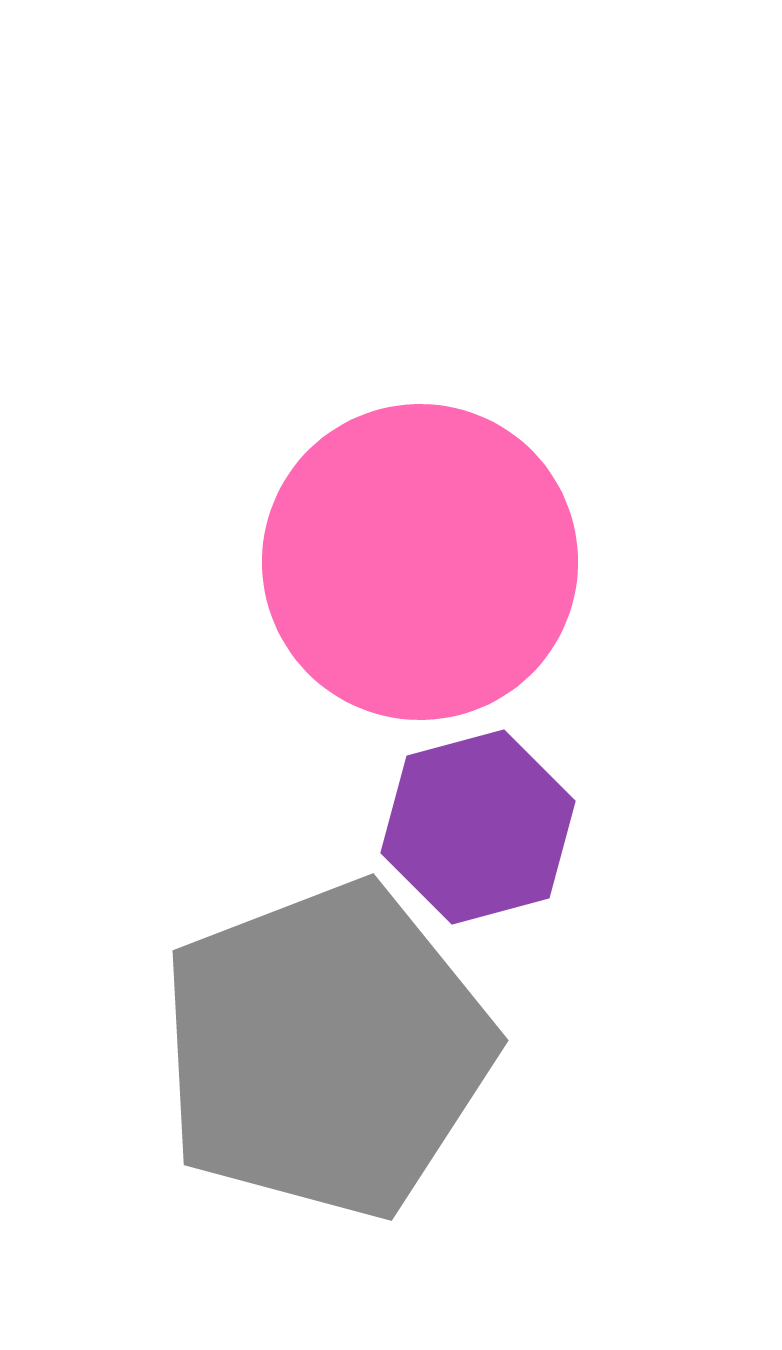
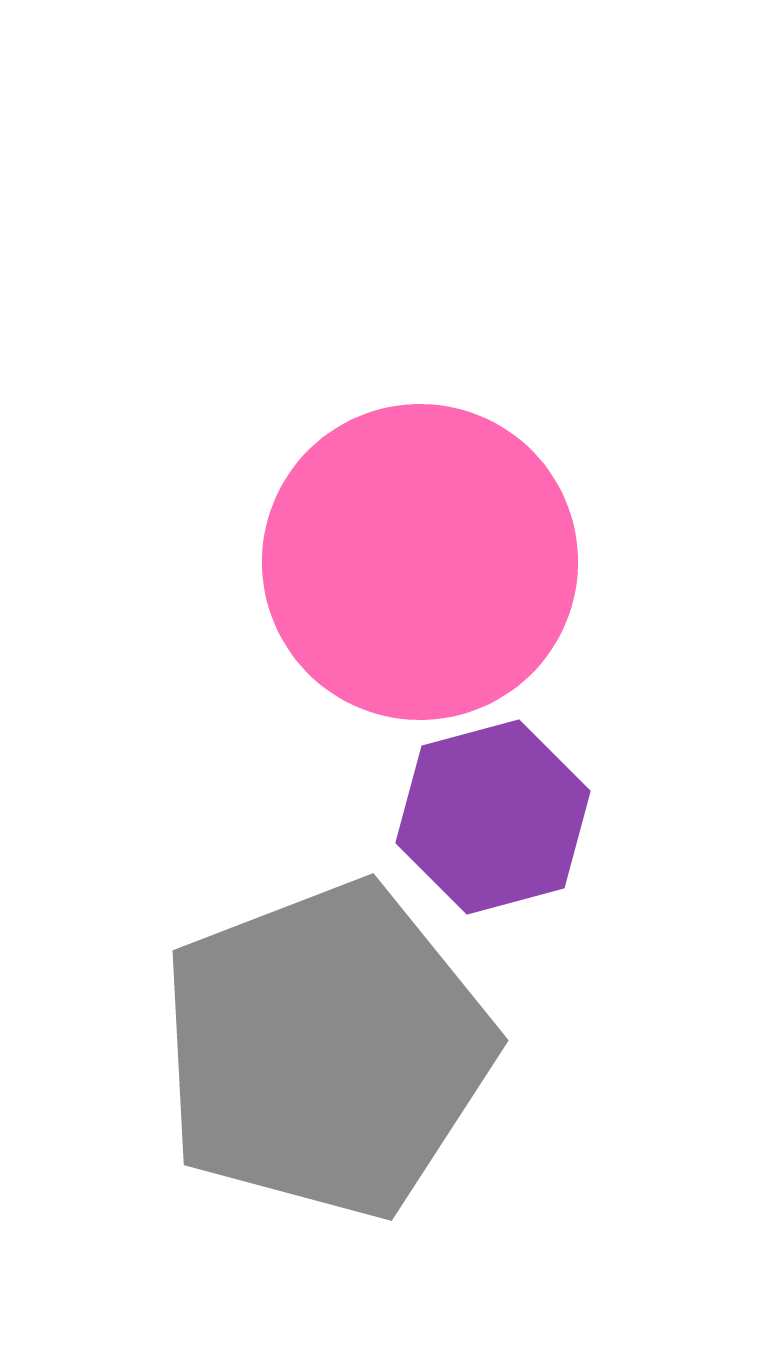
purple hexagon: moved 15 px right, 10 px up
